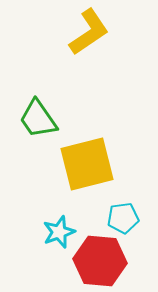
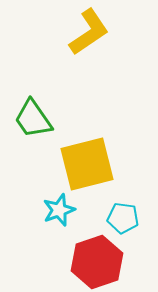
green trapezoid: moved 5 px left
cyan pentagon: rotated 16 degrees clockwise
cyan star: moved 22 px up
red hexagon: moved 3 px left, 1 px down; rotated 24 degrees counterclockwise
